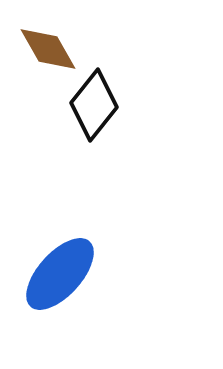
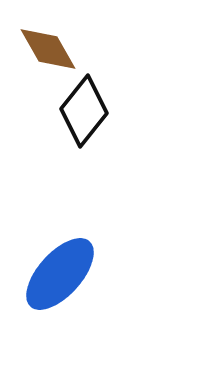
black diamond: moved 10 px left, 6 px down
